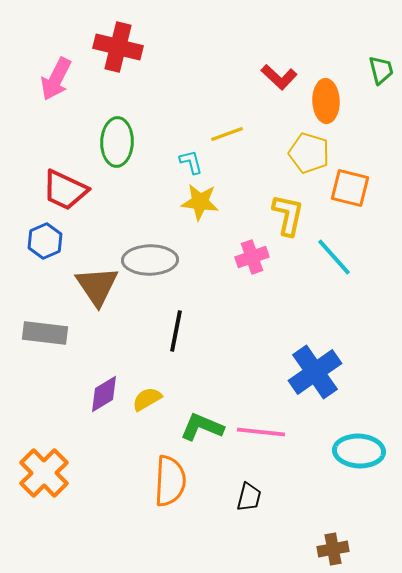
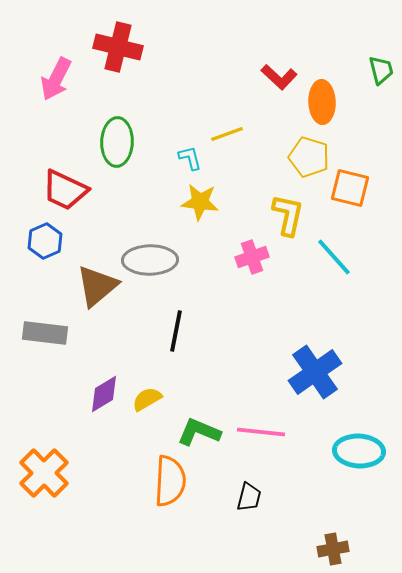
orange ellipse: moved 4 px left, 1 px down
yellow pentagon: moved 4 px down
cyan L-shape: moved 1 px left, 4 px up
brown triangle: rotated 24 degrees clockwise
green L-shape: moved 3 px left, 5 px down
